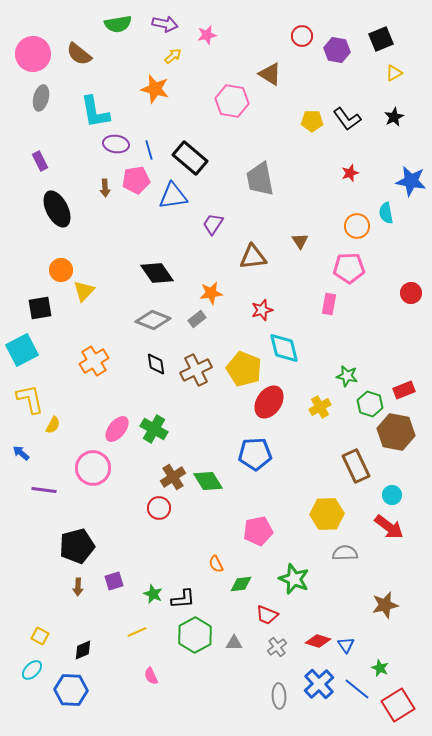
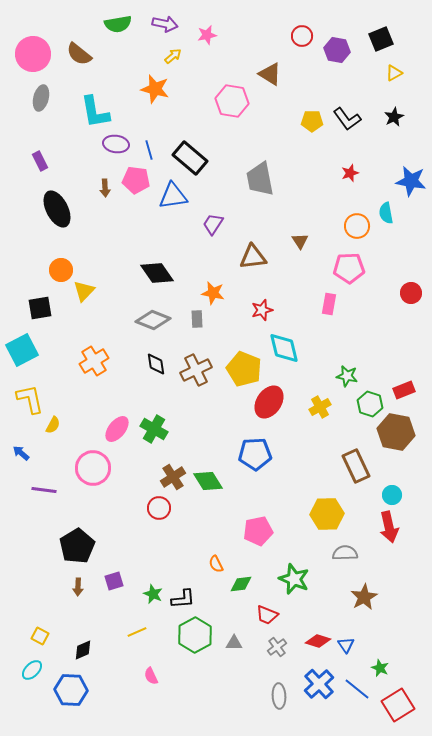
pink pentagon at (136, 180): rotated 16 degrees clockwise
orange star at (211, 293): moved 2 px right; rotated 20 degrees clockwise
gray rectangle at (197, 319): rotated 54 degrees counterclockwise
red arrow at (389, 527): rotated 40 degrees clockwise
black pentagon at (77, 546): rotated 16 degrees counterclockwise
brown star at (385, 605): moved 21 px left, 8 px up; rotated 16 degrees counterclockwise
